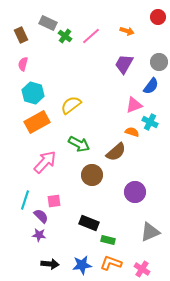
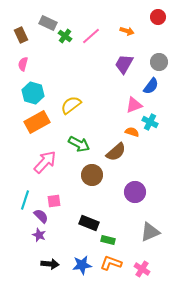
purple star: rotated 16 degrees clockwise
